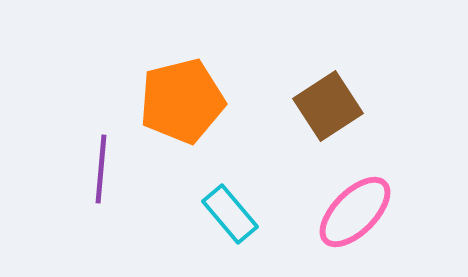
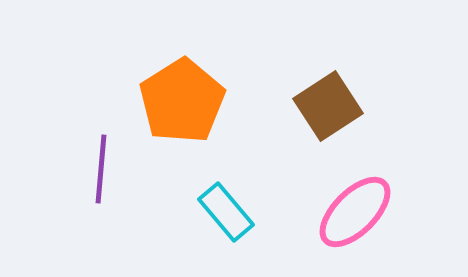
orange pentagon: rotated 18 degrees counterclockwise
cyan rectangle: moved 4 px left, 2 px up
